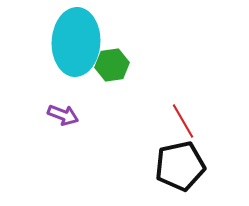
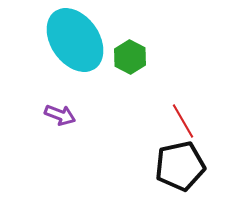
cyan ellipse: moved 1 px left, 2 px up; rotated 38 degrees counterclockwise
green hexagon: moved 18 px right, 8 px up; rotated 24 degrees counterclockwise
purple arrow: moved 3 px left
